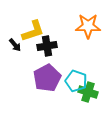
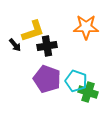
orange star: moved 2 px left, 1 px down
purple pentagon: moved 1 px down; rotated 24 degrees counterclockwise
